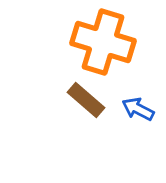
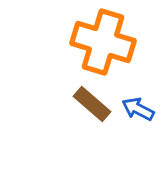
brown rectangle: moved 6 px right, 4 px down
